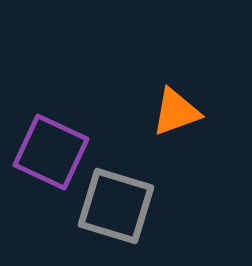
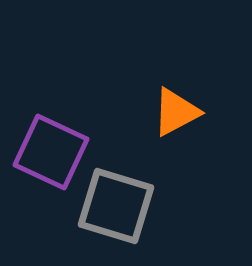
orange triangle: rotated 8 degrees counterclockwise
